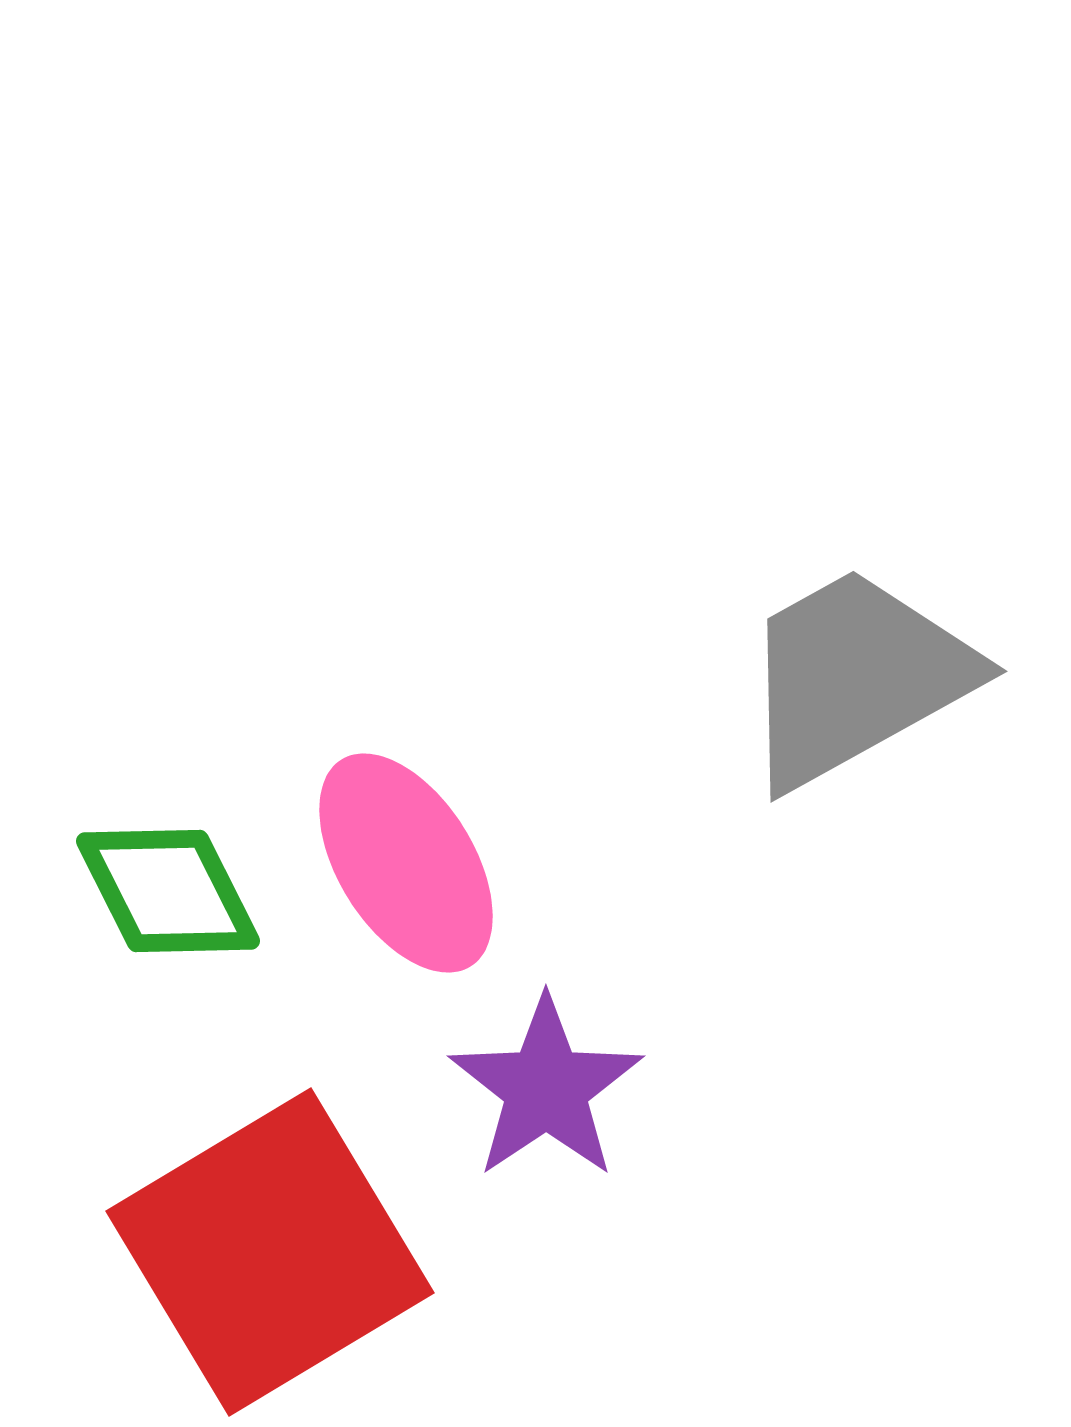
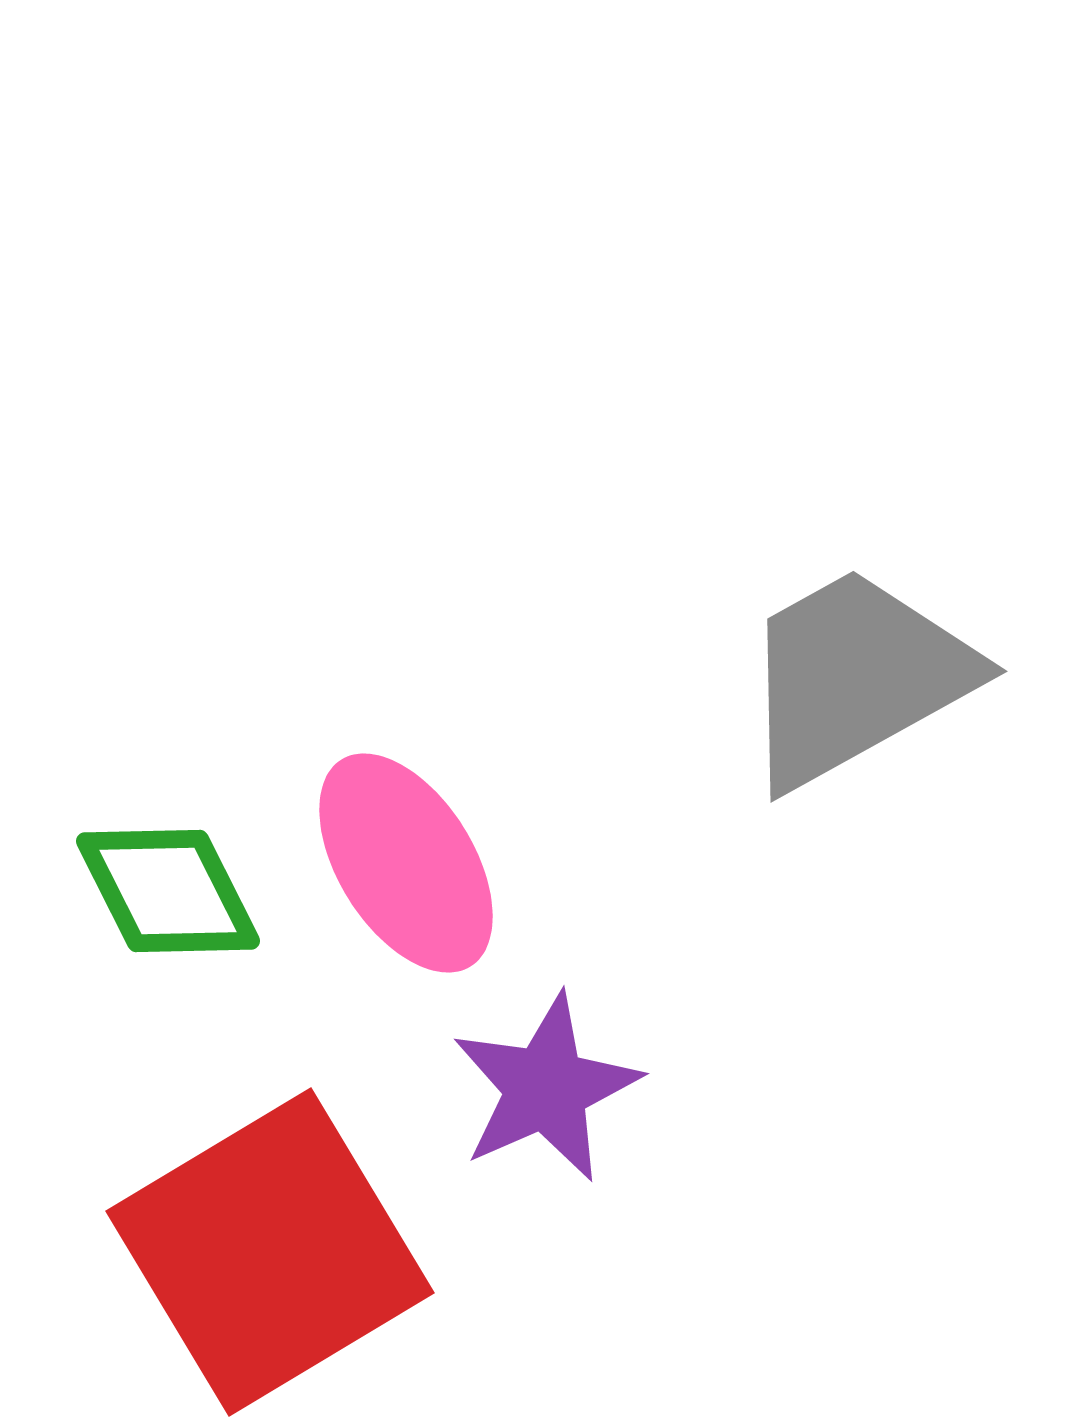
purple star: rotated 10 degrees clockwise
